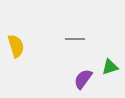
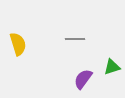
yellow semicircle: moved 2 px right, 2 px up
green triangle: moved 2 px right
